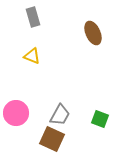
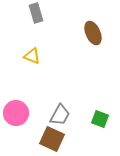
gray rectangle: moved 3 px right, 4 px up
